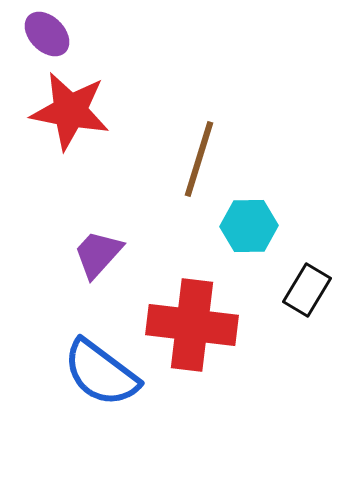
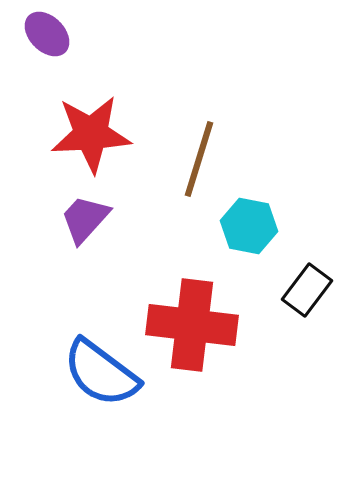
red star: moved 21 px right, 23 px down; rotated 14 degrees counterclockwise
cyan hexagon: rotated 12 degrees clockwise
purple trapezoid: moved 13 px left, 35 px up
black rectangle: rotated 6 degrees clockwise
